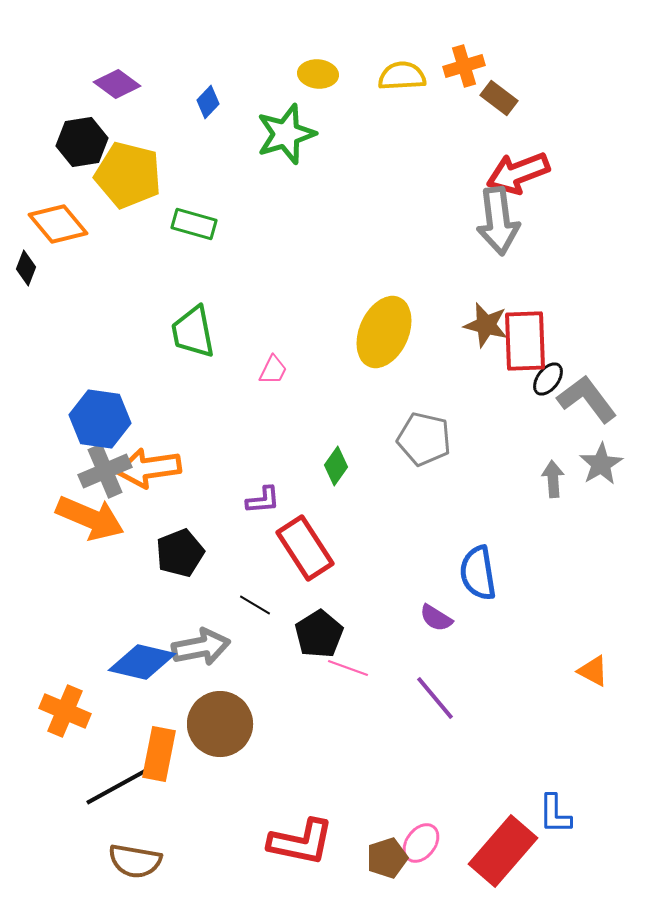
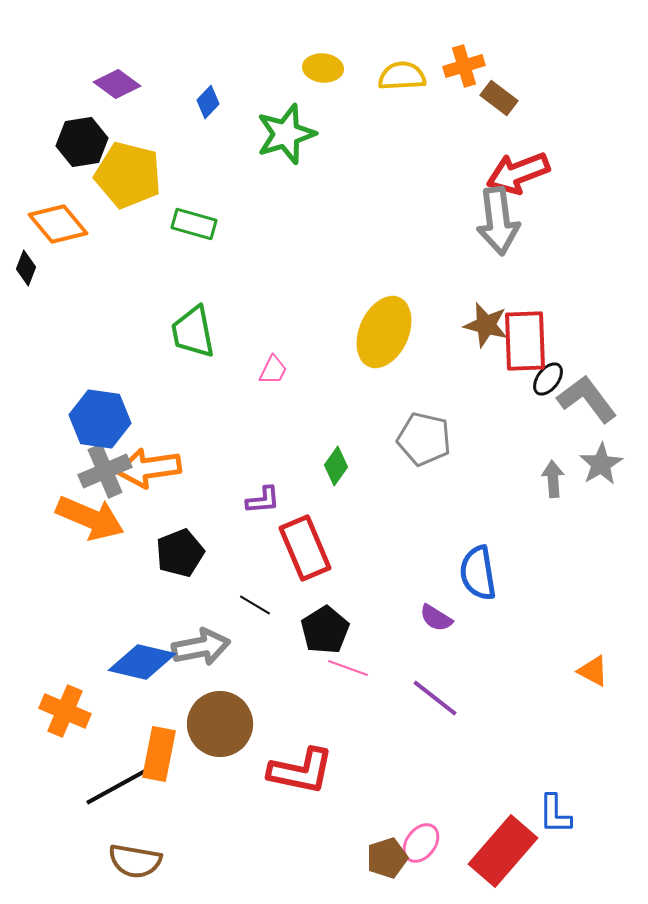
yellow ellipse at (318, 74): moved 5 px right, 6 px up
red rectangle at (305, 548): rotated 10 degrees clockwise
black pentagon at (319, 634): moved 6 px right, 4 px up
purple line at (435, 698): rotated 12 degrees counterclockwise
red L-shape at (301, 842): moved 71 px up
